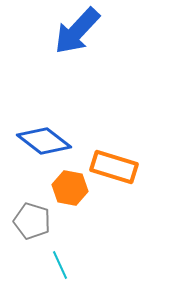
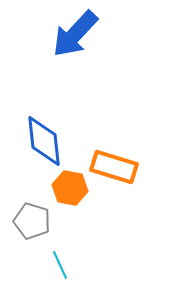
blue arrow: moved 2 px left, 3 px down
blue diamond: rotated 46 degrees clockwise
